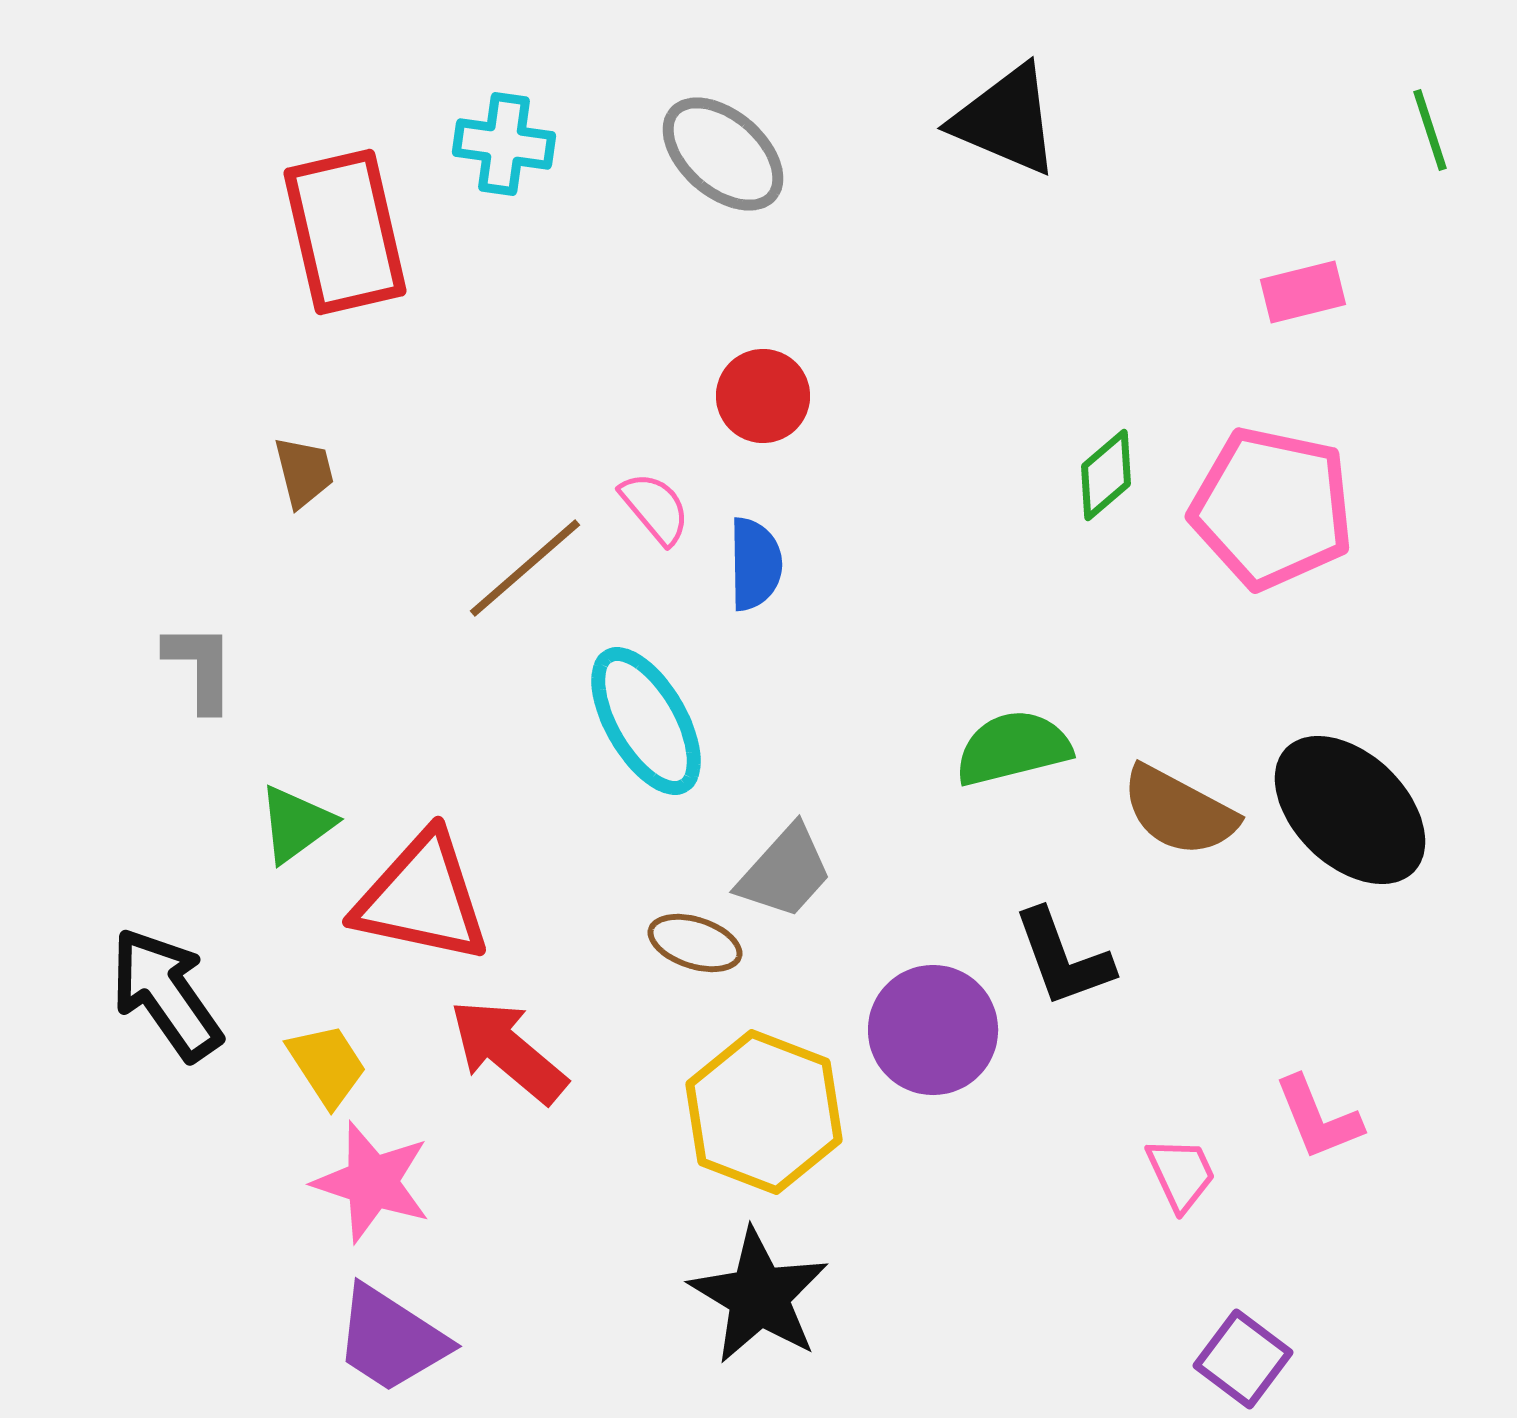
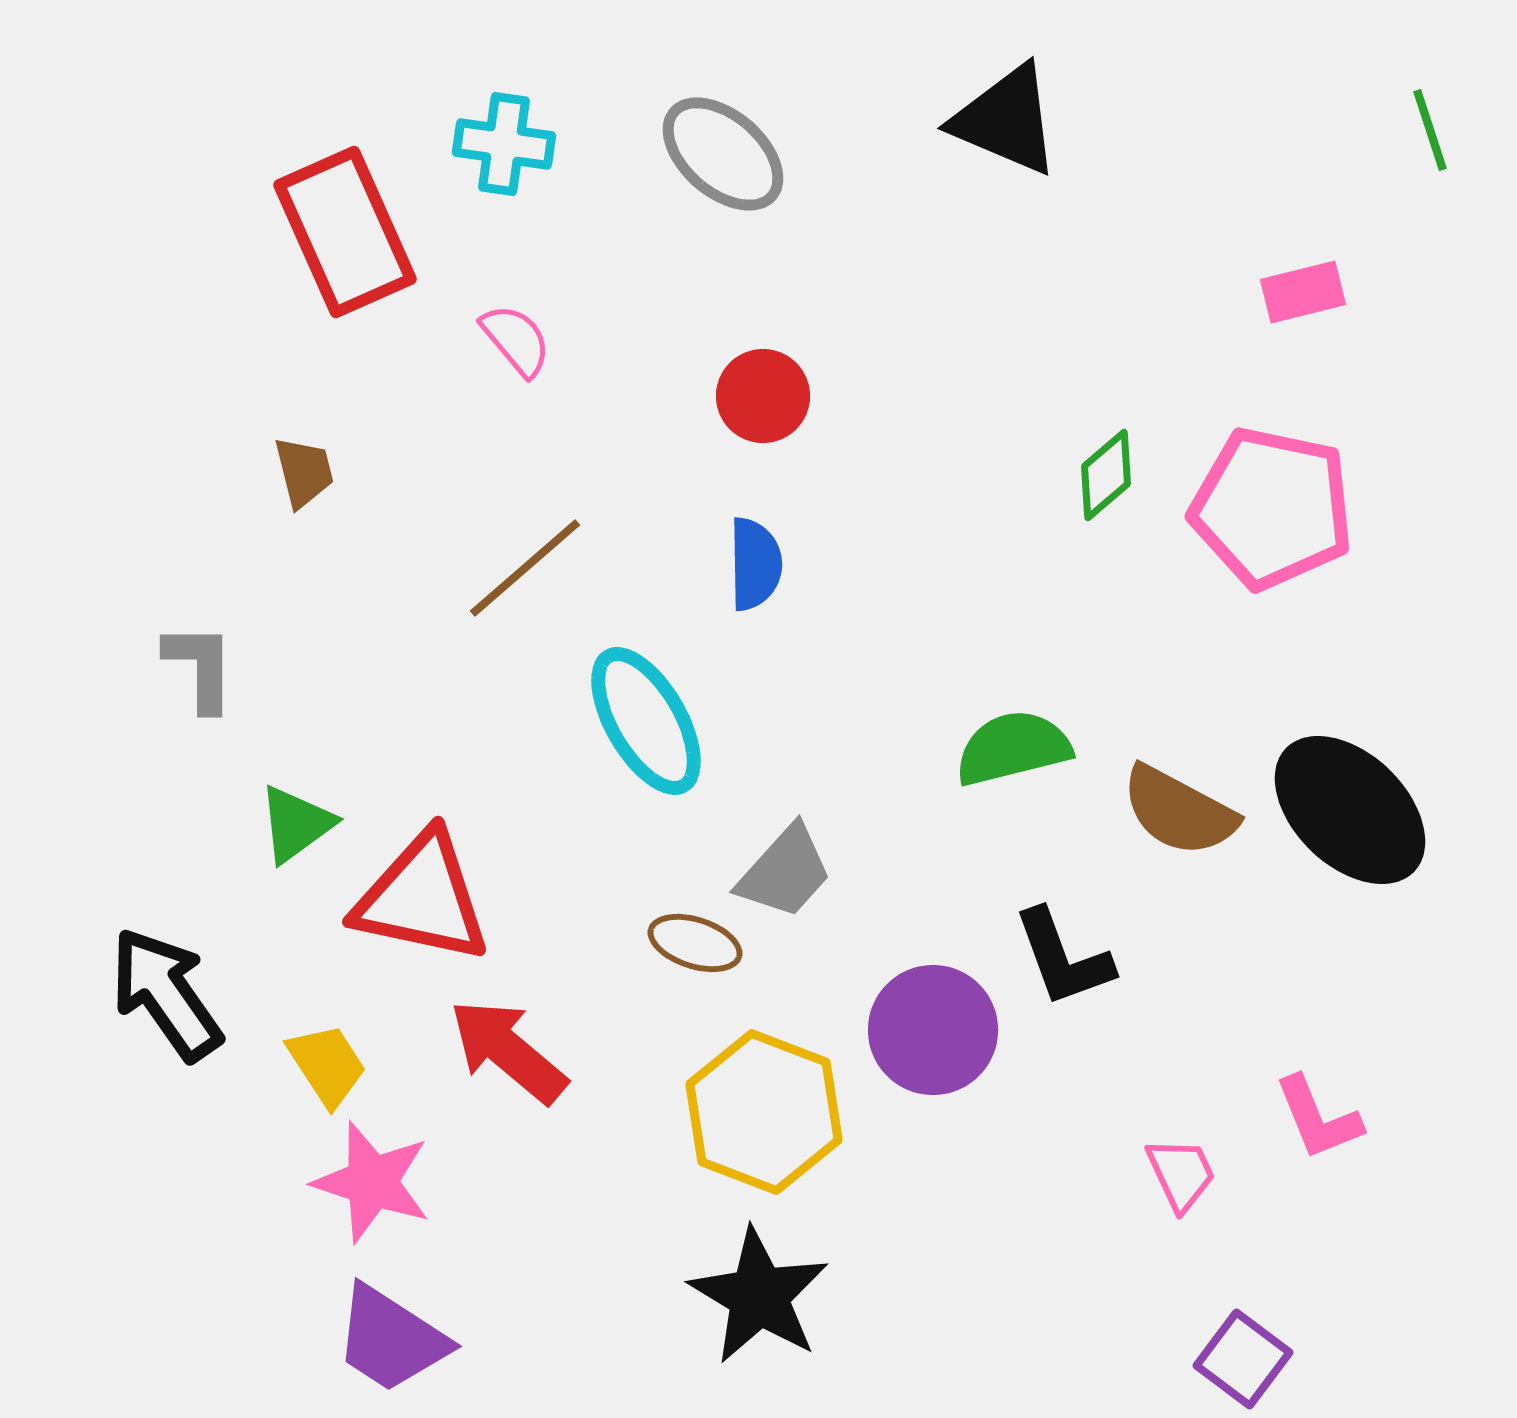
red rectangle: rotated 11 degrees counterclockwise
pink semicircle: moved 139 px left, 168 px up
